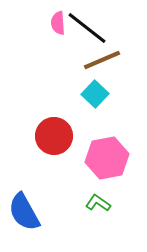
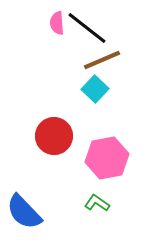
pink semicircle: moved 1 px left
cyan square: moved 5 px up
green L-shape: moved 1 px left
blue semicircle: rotated 15 degrees counterclockwise
